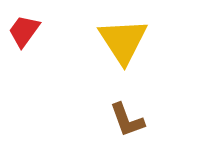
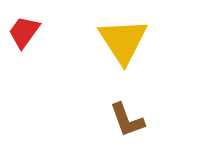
red trapezoid: moved 1 px down
